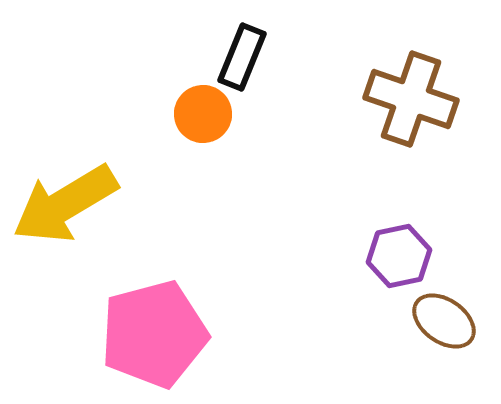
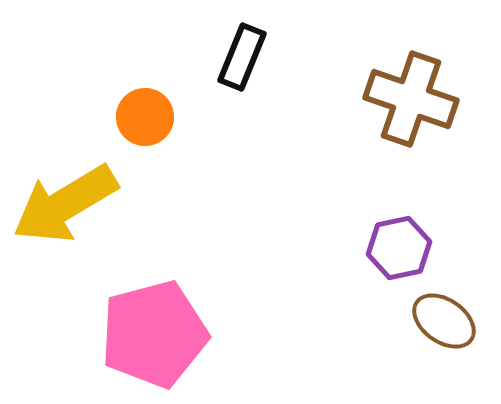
orange circle: moved 58 px left, 3 px down
purple hexagon: moved 8 px up
